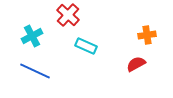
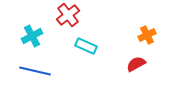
red cross: rotated 10 degrees clockwise
orange cross: rotated 18 degrees counterclockwise
blue line: rotated 12 degrees counterclockwise
